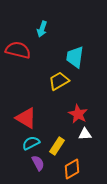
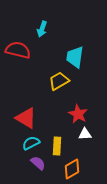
yellow rectangle: rotated 30 degrees counterclockwise
purple semicircle: rotated 21 degrees counterclockwise
